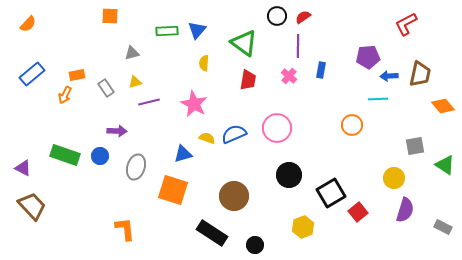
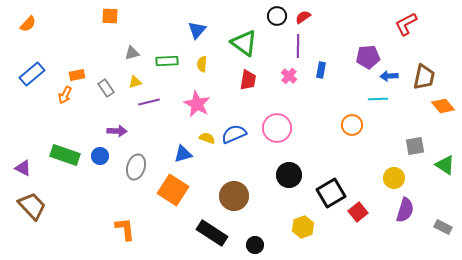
green rectangle at (167, 31): moved 30 px down
yellow semicircle at (204, 63): moved 2 px left, 1 px down
brown trapezoid at (420, 74): moved 4 px right, 3 px down
pink star at (194, 104): moved 3 px right
orange square at (173, 190): rotated 16 degrees clockwise
